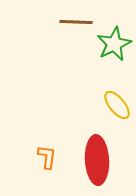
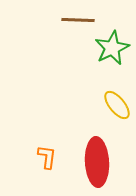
brown line: moved 2 px right, 2 px up
green star: moved 2 px left, 4 px down
red ellipse: moved 2 px down
